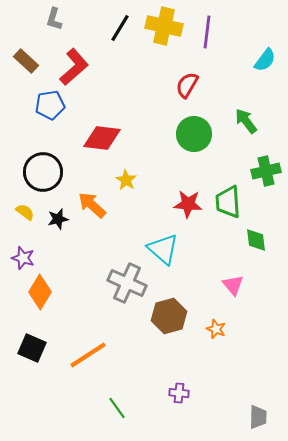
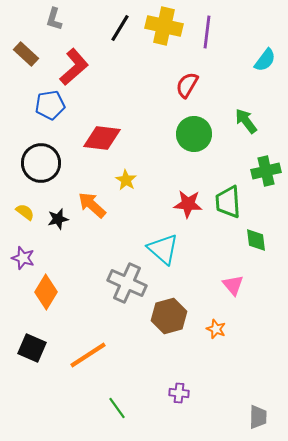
brown rectangle: moved 7 px up
black circle: moved 2 px left, 9 px up
orange diamond: moved 6 px right
